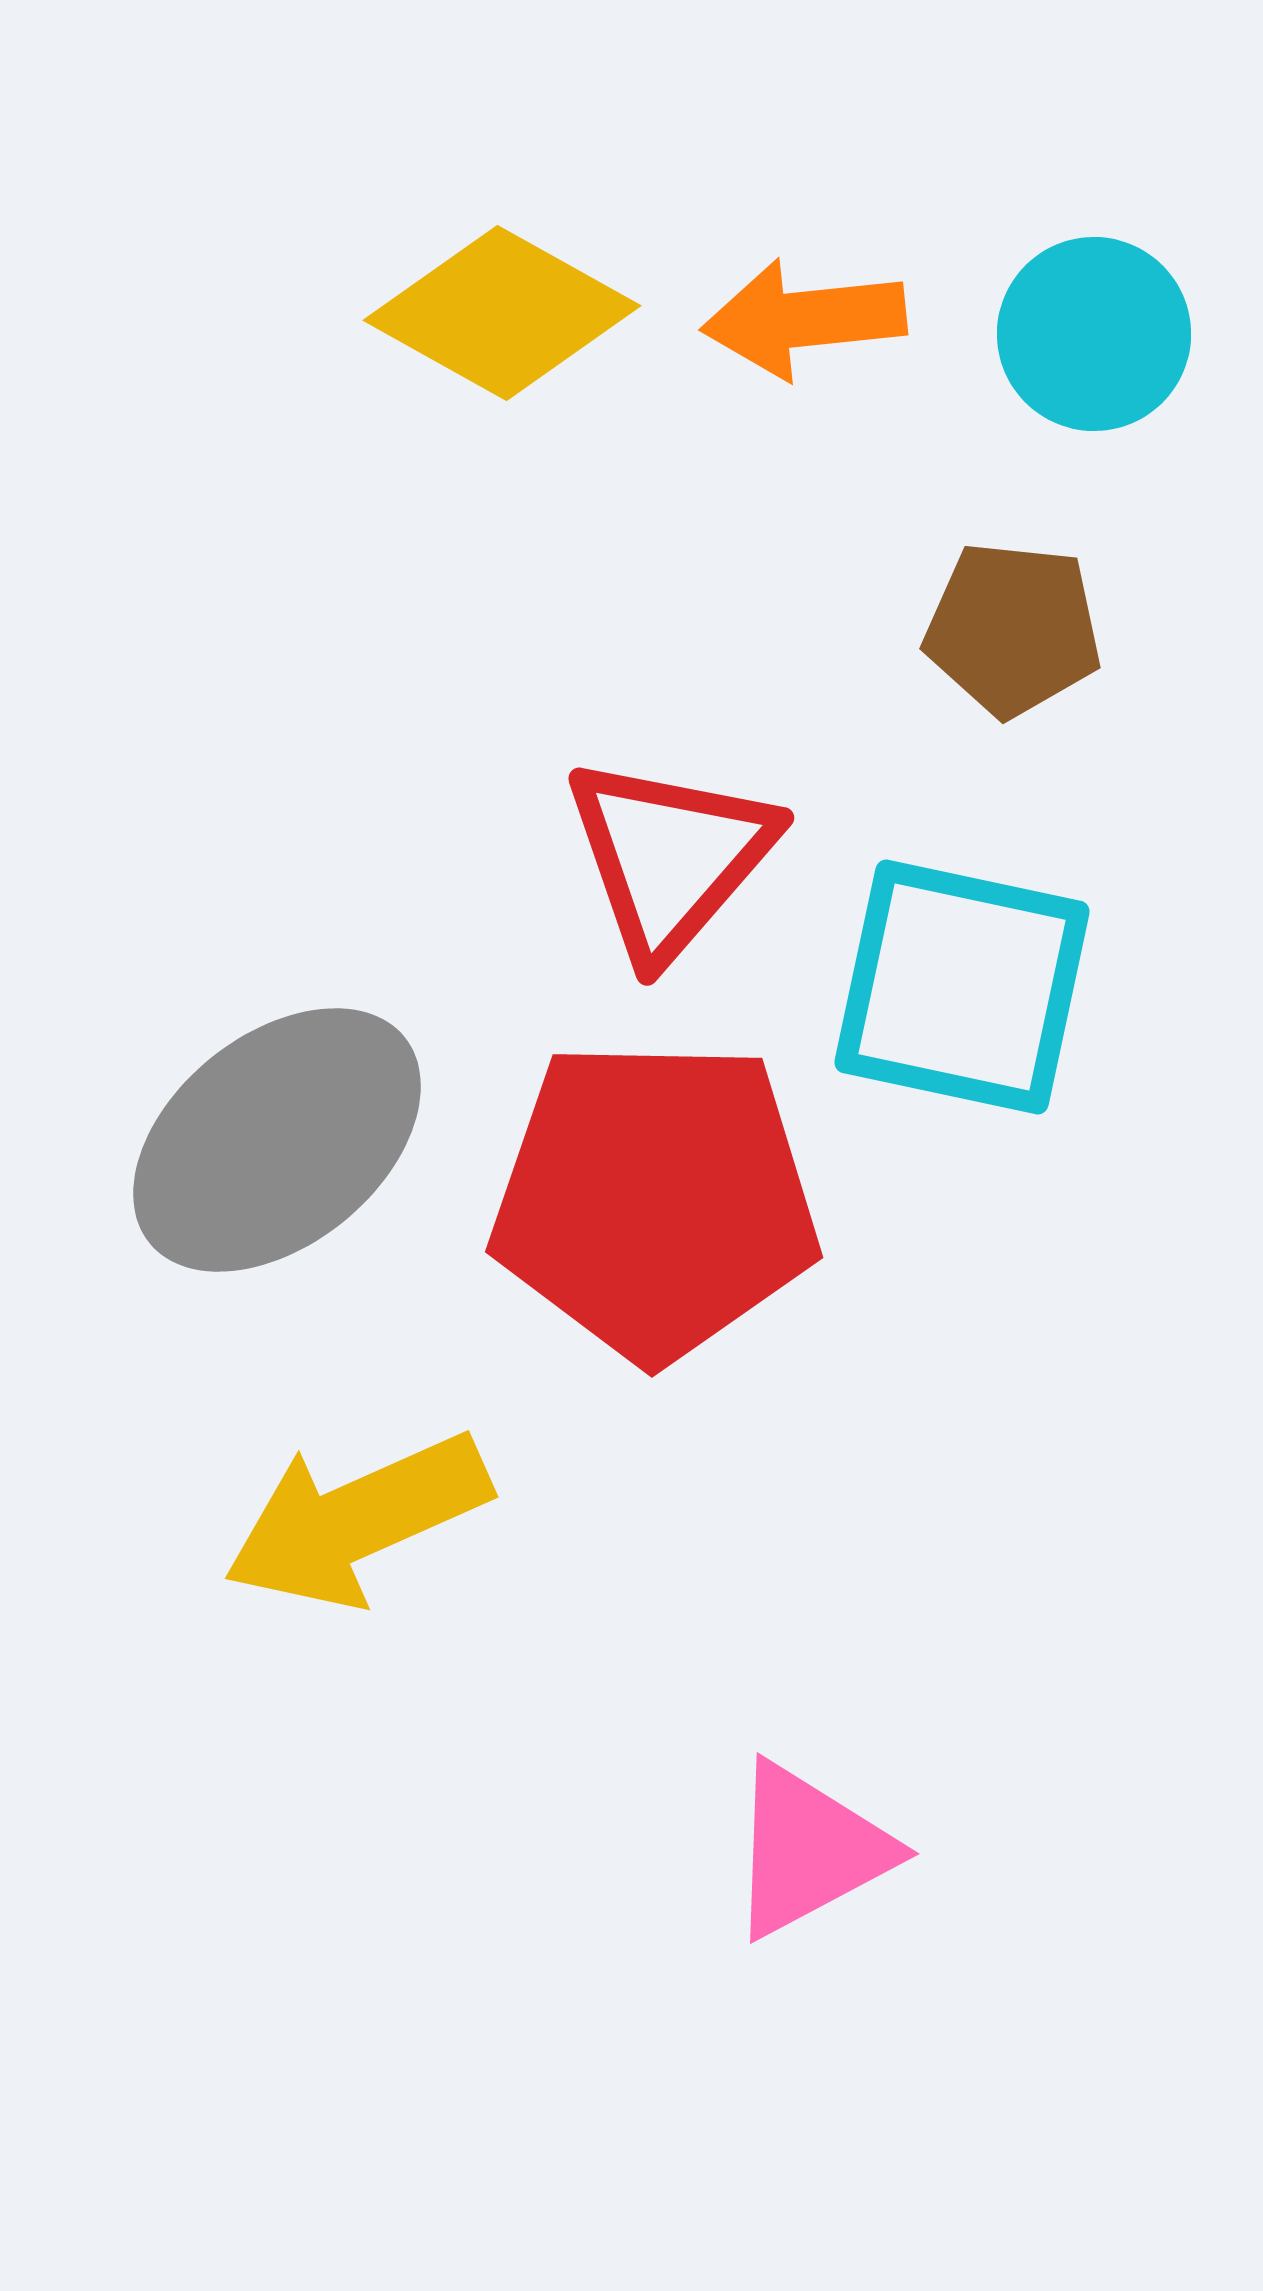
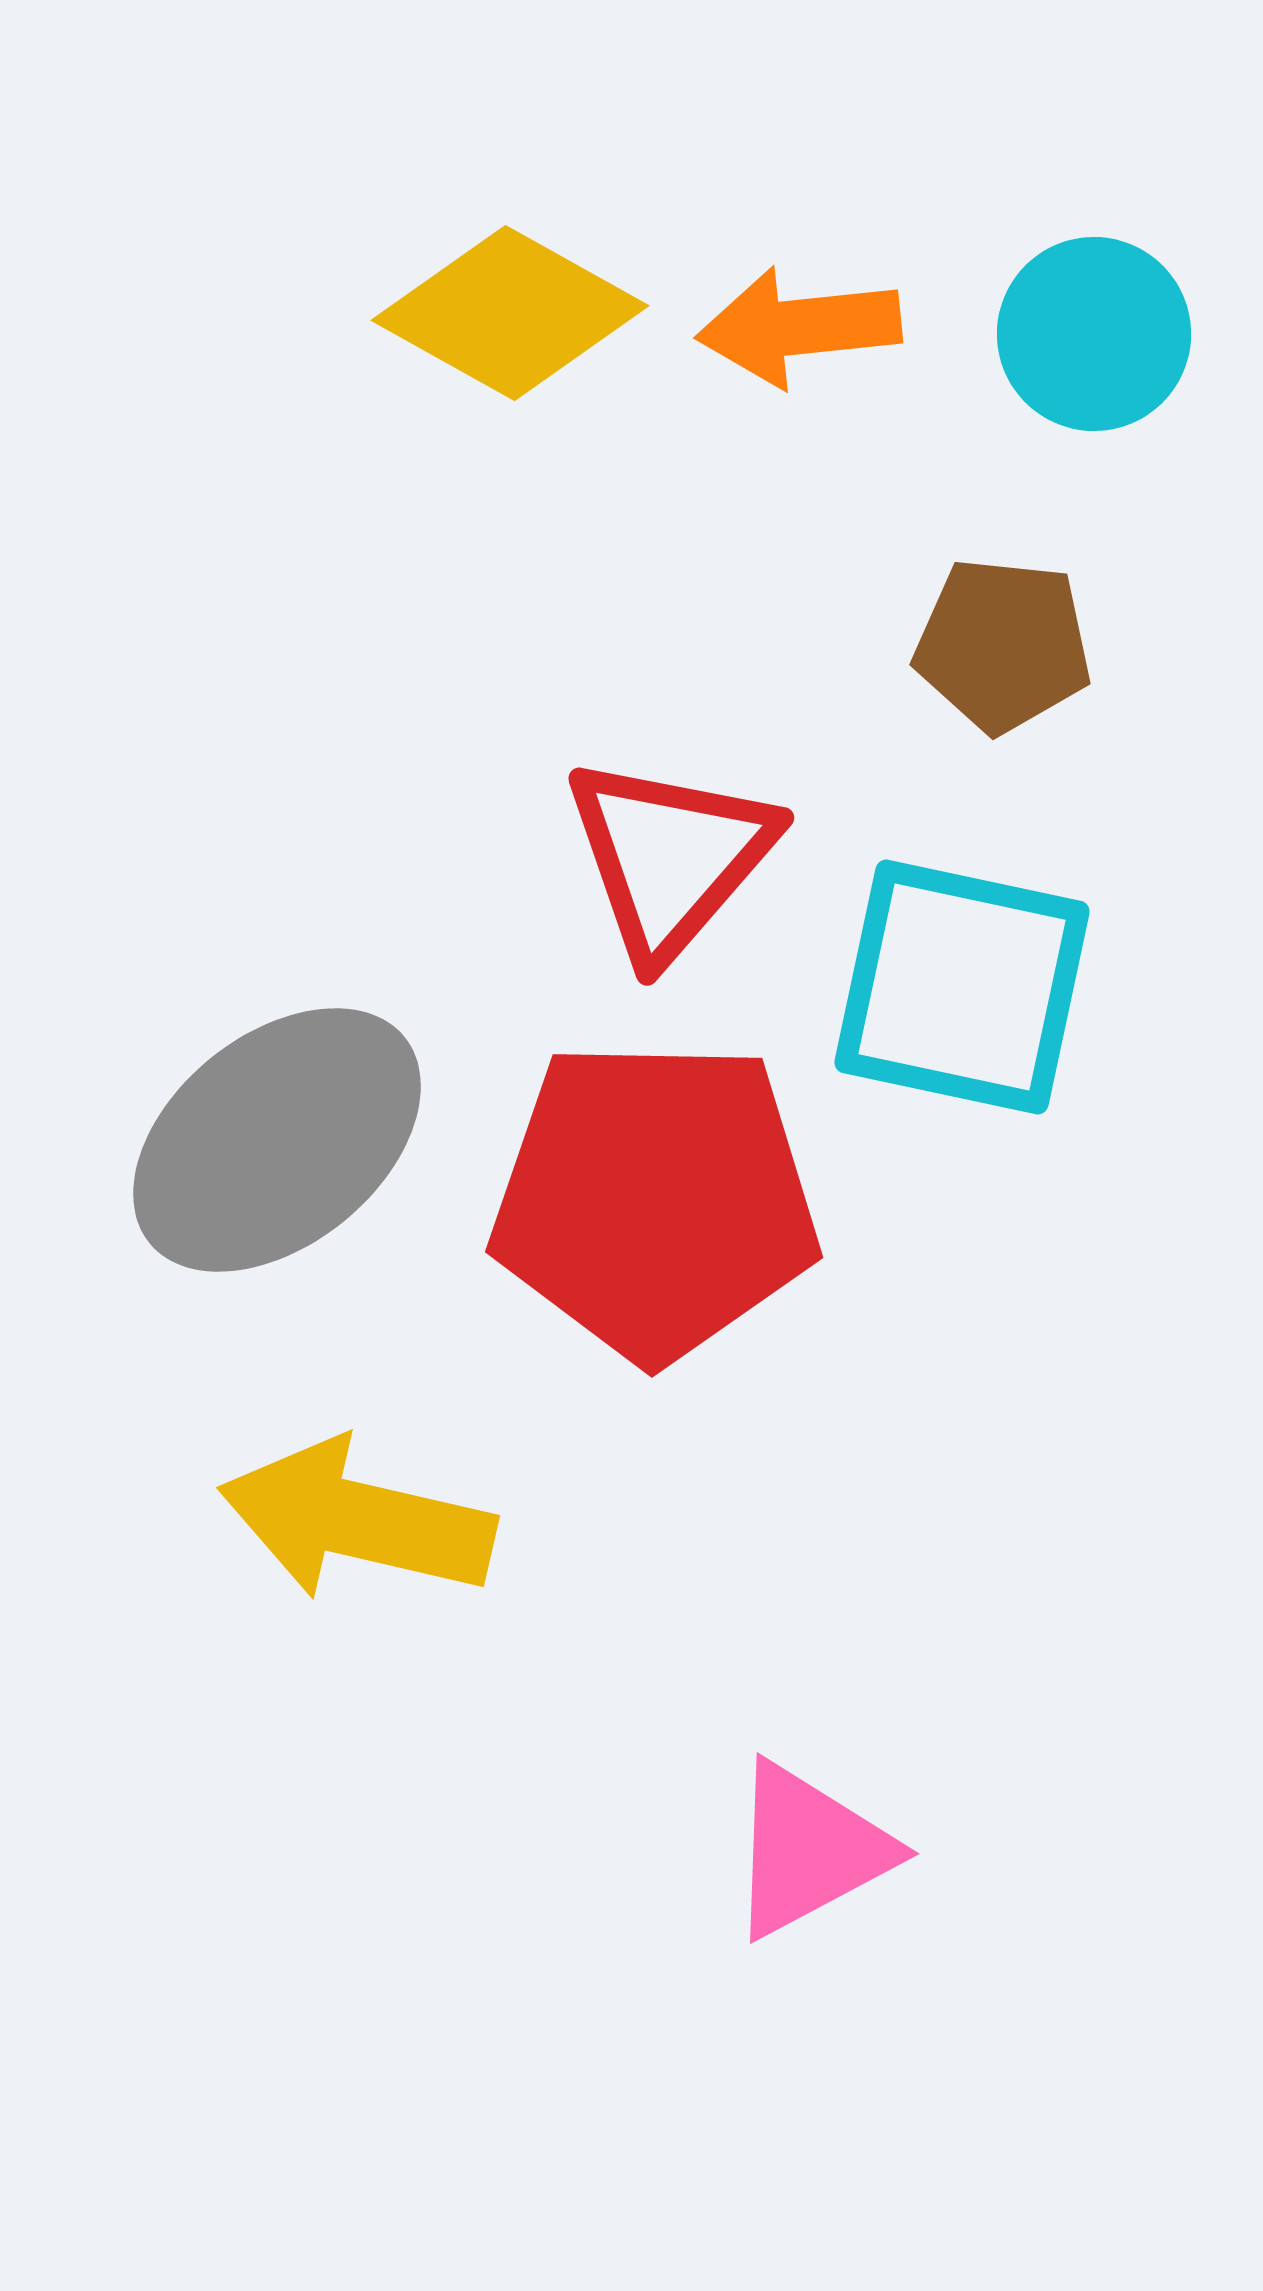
yellow diamond: moved 8 px right
orange arrow: moved 5 px left, 8 px down
brown pentagon: moved 10 px left, 16 px down
yellow arrow: rotated 37 degrees clockwise
